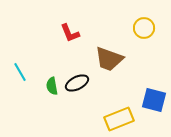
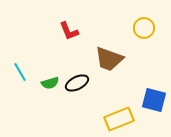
red L-shape: moved 1 px left, 2 px up
green semicircle: moved 2 px left, 3 px up; rotated 96 degrees counterclockwise
